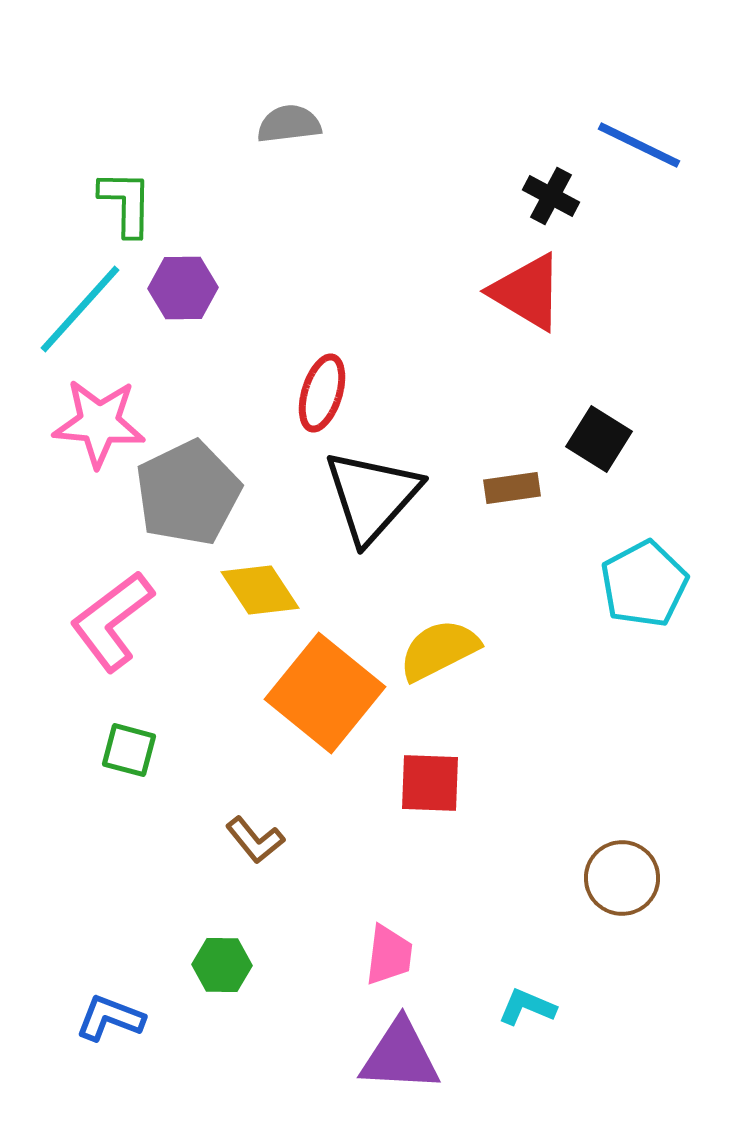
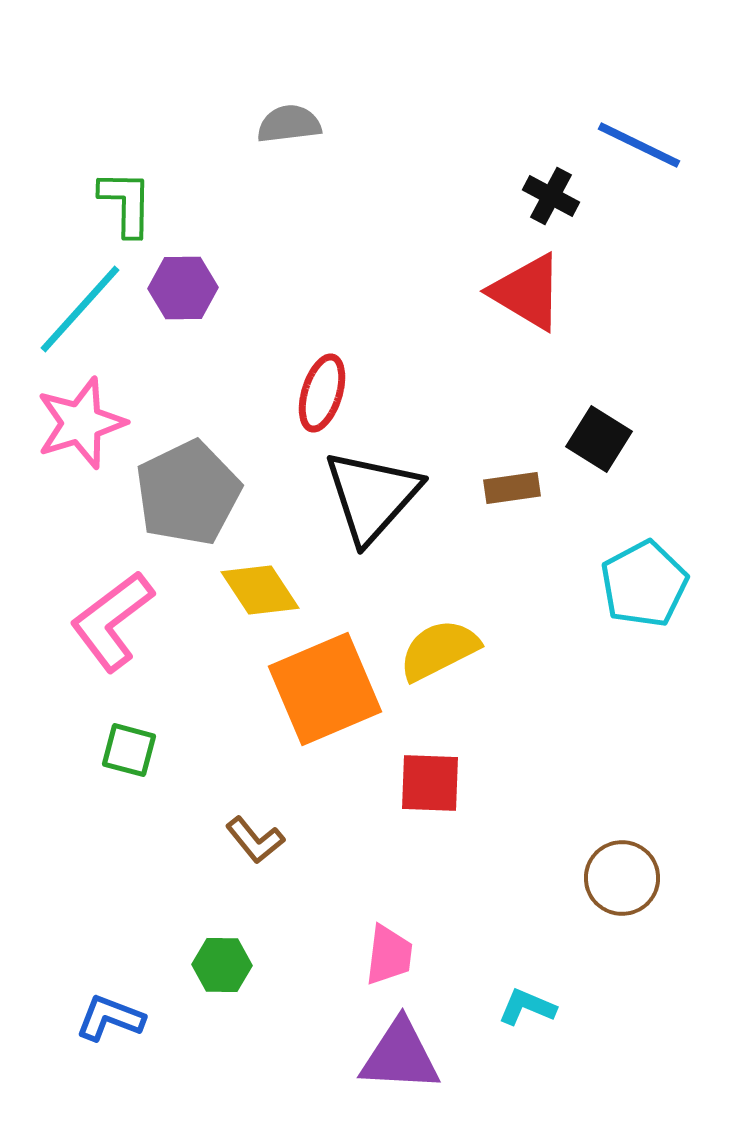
pink star: moved 18 px left; rotated 22 degrees counterclockwise
orange square: moved 4 px up; rotated 28 degrees clockwise
